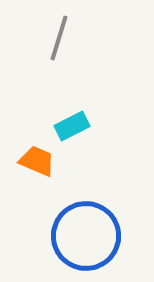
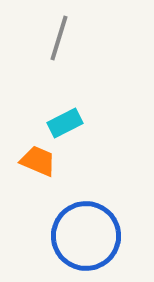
cyan rectangle: moved 7 px left, 3 px up
orange trapezoid: moved 1 px right
